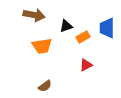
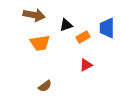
black triangle: moved 1 px up
orange trapezoid: moved 2 px left, 3 px up
